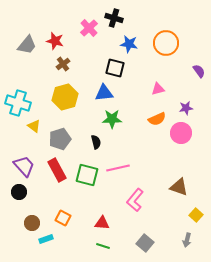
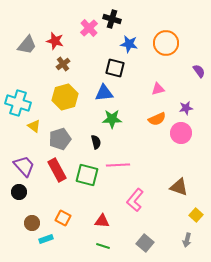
black cross: moved 2 px left, 1 px down
pink line: moved 3 px up; rotated 10 degrees clockwise
red triangle: moved 2 px up
